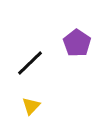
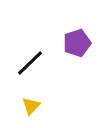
purple pentagon: rotated 20 degrees clockwise
